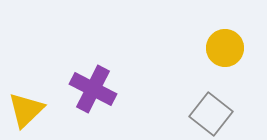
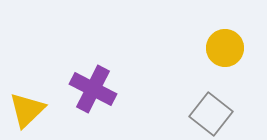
yellow triangle: moved 1 px right
